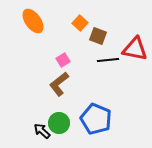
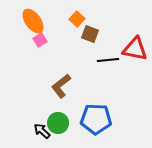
orange square: moved 3 px left, 4 px up
brown square: moved 8 px left, 2 px up
pink square: moved 23 px left, 20 px up
brown L-shape: moved 2 px right, 2 px down
blue pentagon: rotated 20 degrees counterclockwise
green circle: moved 1 px left
